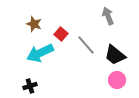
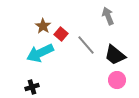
brown star: moved 9 px right, 2 px down; rotated 14 degrees clockwise
black cross: moved 2 px right, 1 px down
